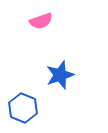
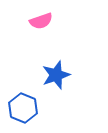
blue star: moved 4 px left
